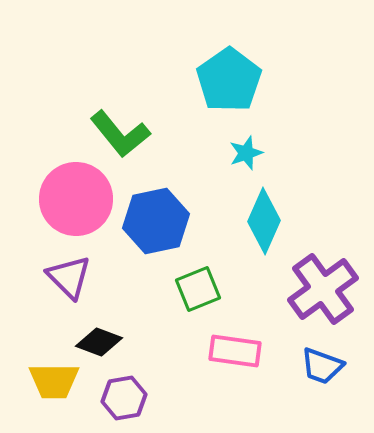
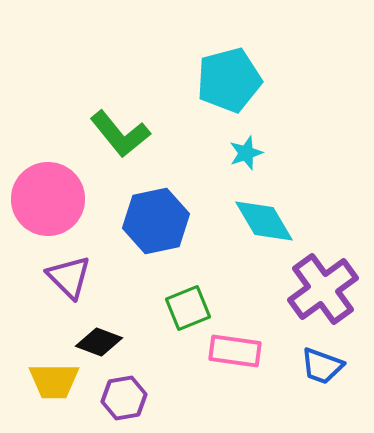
cyan pentagon: rotated 20 degrees clockwise
pink circle: moved 28 px left
cyan diamond: rotated 54 degrees counterclockwise
green square: moved 10 px left, 19 px down
